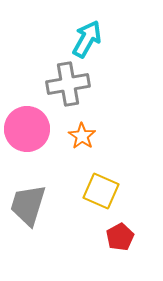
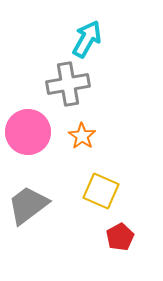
pink circle: moved 1 px right, 3 px down
gray trapezoid: rotated 36 degrees clockwise
